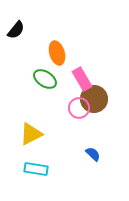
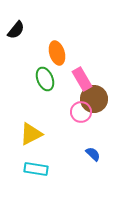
green ellipse: rotated 35 degrees clockwise
pink circle: moved 2 px right, 4 px down
